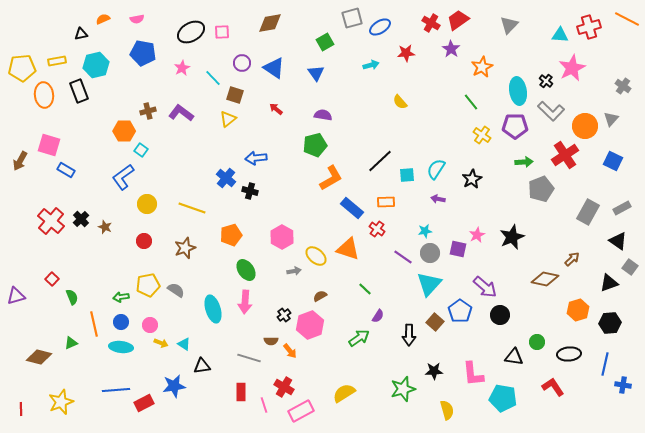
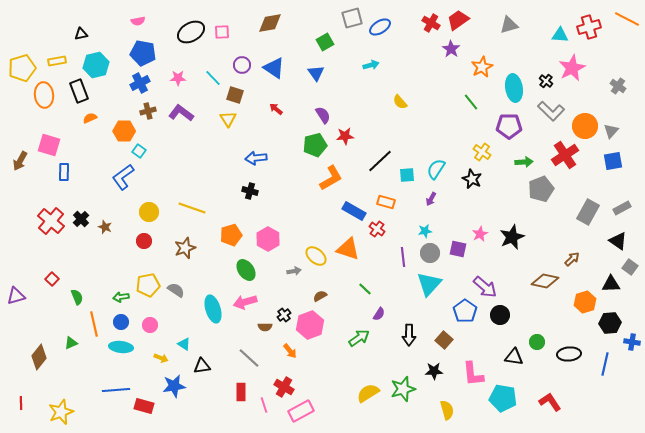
orange semicircle at (103, 19): moved 13 px left, 99 px down
pink semicircle at (137, 19): moved 1 px right, 2 px down
gray triangle at (509, 25): rotated 30 degrees clockwise
red star at (406, 53): moved 61 px left, 83 px down
purple circle at (242, 63): moved 2 px down
yellow pentagon at (22, 68): rotated 12 degrees counterclockwise
pink star at (182, 68): moved 4 px left, 10 px down; rotated 28 degrees clockwise
gray cross at (623, 86): moved 5 px left
cyan ellipse at (518, 91): moved 4 px left, 3 px up
purple semicircle at (323, 115): rotated 48 degrees clockwise
yellow triangle at (228, 119): rotated 24 degrees counterclockwise
gray triangle at (611, 119): moved 12 px down
purple pentagon at (515, 126): moved 6 px left
yellow cross at (482, 135): moved 17 px down
cyan square at (141, 150): moved 2 px left, 1 px down
blue square at (613, 161): rotated 36 degrees counterclockwise
blue rectangle at (66, 170): moved 2 px left, 2 px down; rotated 60 degrees clockwise
blue cross at (226, 178): moved 86 px left, 95 px up; rotated 24 degrees clockwise
black star at (472, 179): rotated 18 degrees counterclockwise
purple arrow at (438, 199): moved 7 px left; rotated 72 degrees counterclockwise
orange rectangle at (386, 202): rotated 18 degrees clockwise
yellow circle at (147, 204): moved 2 px right, 8 px down
blue rectangle at (352, 208): moved 2 px right, 3 px down; rotated 10 degrees counterclockwise
pink star at (477, 235): moved 3 px right, 1 px up
pink hexagon at (282, 237): moved 14 px left, 2 px down
purple line at (403, 257): rotated 48 degrees clockwise
brown diamond at (545, 279): moved 2 px down
black triangle at (609, 283): moved 2 px right, 1 px down; rotated 18 degrees clockwise
green semicircle at (72, 297): moved 5 px right
pink arrow at (245, 302): rotated 70 degrees clockwise
orange hexagon at (578, 310): moved 7 px right, 8 px up
blue pentagon at (460, 311): moved 5 px right
purple semicircle at (378, 316): moved 1 px right, 2 px up
brown square at (435, 322): moved 9 px right, 18 px down
brown semicircle at (271, 341): moved 6 px left, 14 px up
yellow arrow at (161, 343): moved 15 px down
brown diamond at (39, 357): rotated 65 degrees counterclockwise
gray line at (249, 358): rotated 25 degrees clockwise
blue cross at (623, 385): moved 9 px right, 43 px up
red L-shape at (553, 387): moved 3 px left, 15 px down
yellow semicircle at (344, 393): moved 24 px right
yellow star at (61, 402): moved 10 px down
red rectangle at (144, 403): moved 3 px down; rotated 42 degrees clockwise
red line at (21, 409): moved 6 px up
